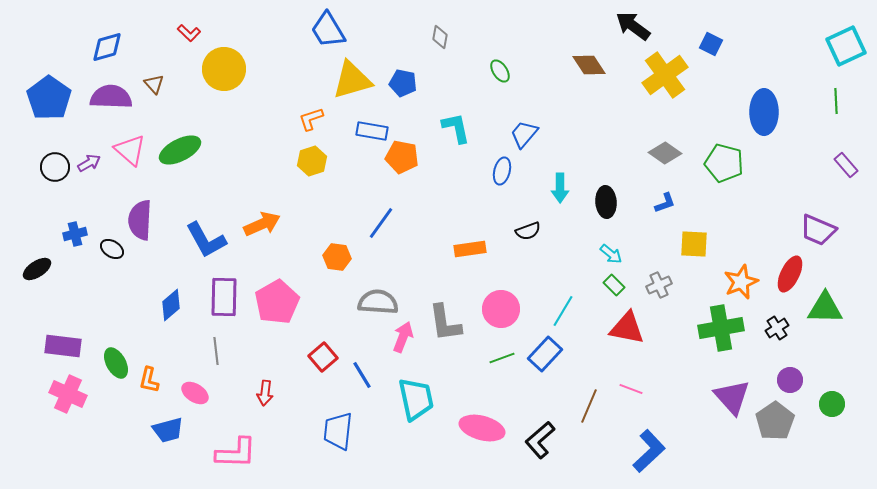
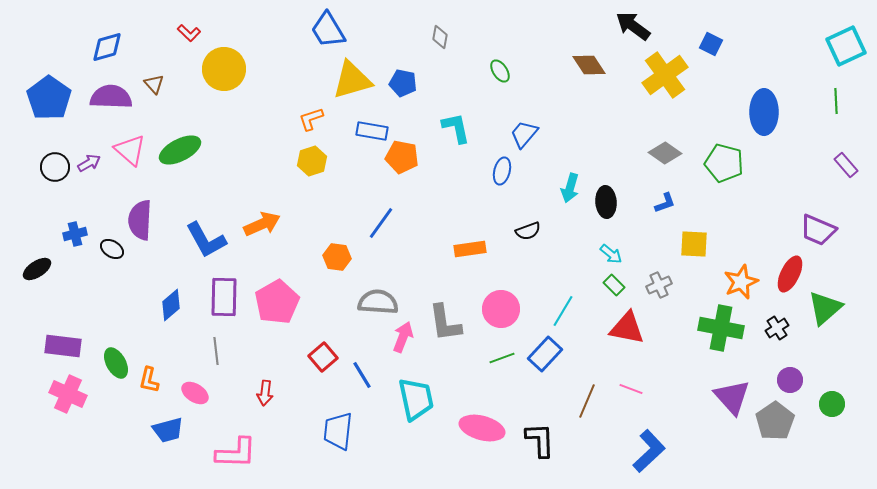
cyan arrow at (560, 188): moved 10 px right; rotated 16 degrees clockwise
green triangle at (825, 308): rotated 42 degrees counterclockwise
green cross at (721, 328): rotated 21 degrees clockwise
brown line at (589, 406): moved 2 px left, 5 px up
black L-shape at (540, 440): rotated 129 degrees clockwise
